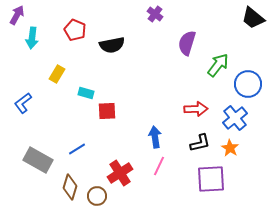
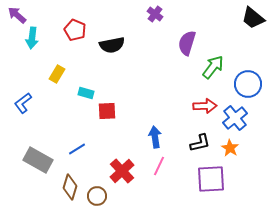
purple arrow: rotated 78 degrees counterclockwise
green arrow: moved 5 px left, 2 px down
red arrow: moved 9 px right, 3 px up
red cross: moved 2 px right, 2 px up; rotated 10 degrees counterclockwise
